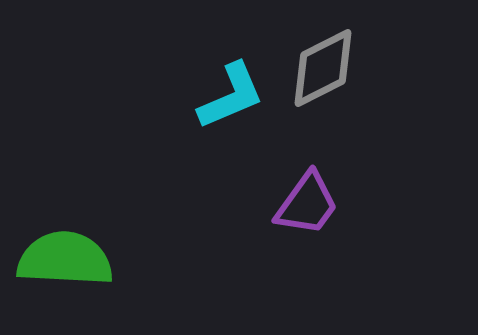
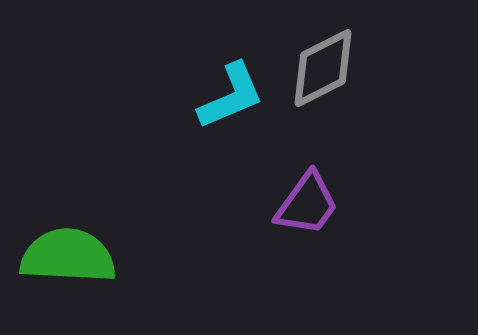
green semicircle: moved 3 px right, 3 px up
